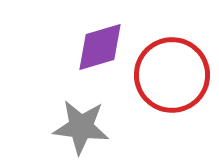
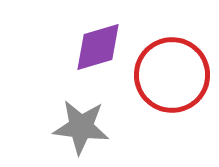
purple diamond: moved 2 px left
